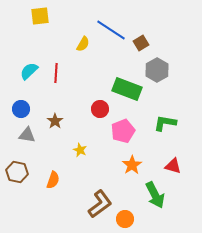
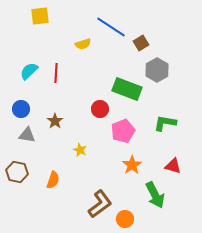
blue line: moved 3 px up
yellow semicircle: rotated 42 degrees clockwise
